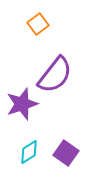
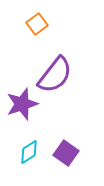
orange square: moved 1 px left
